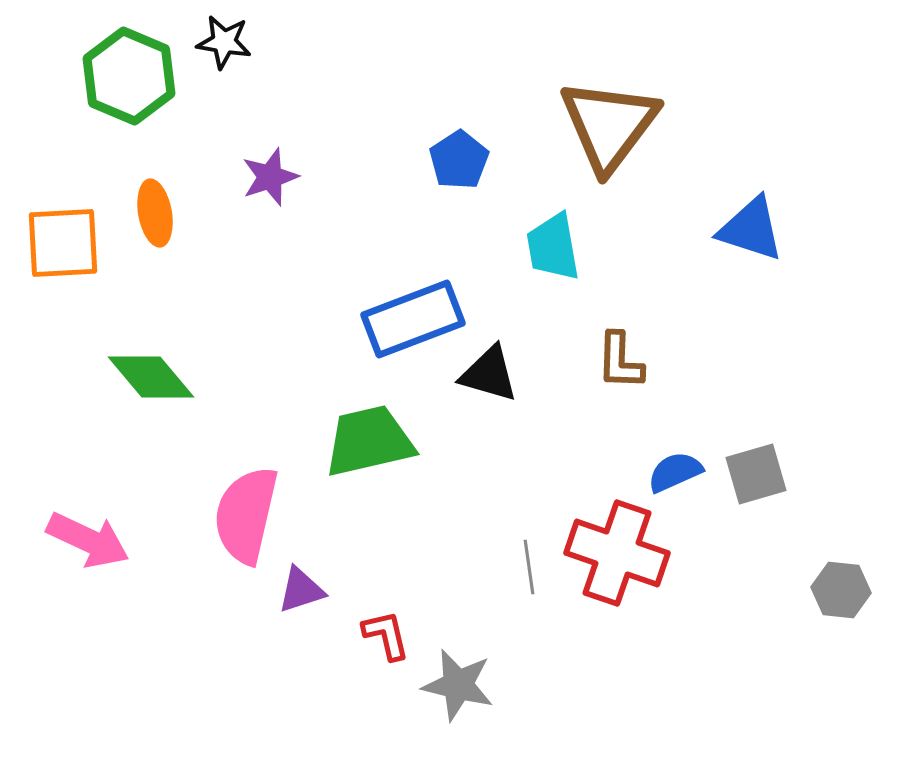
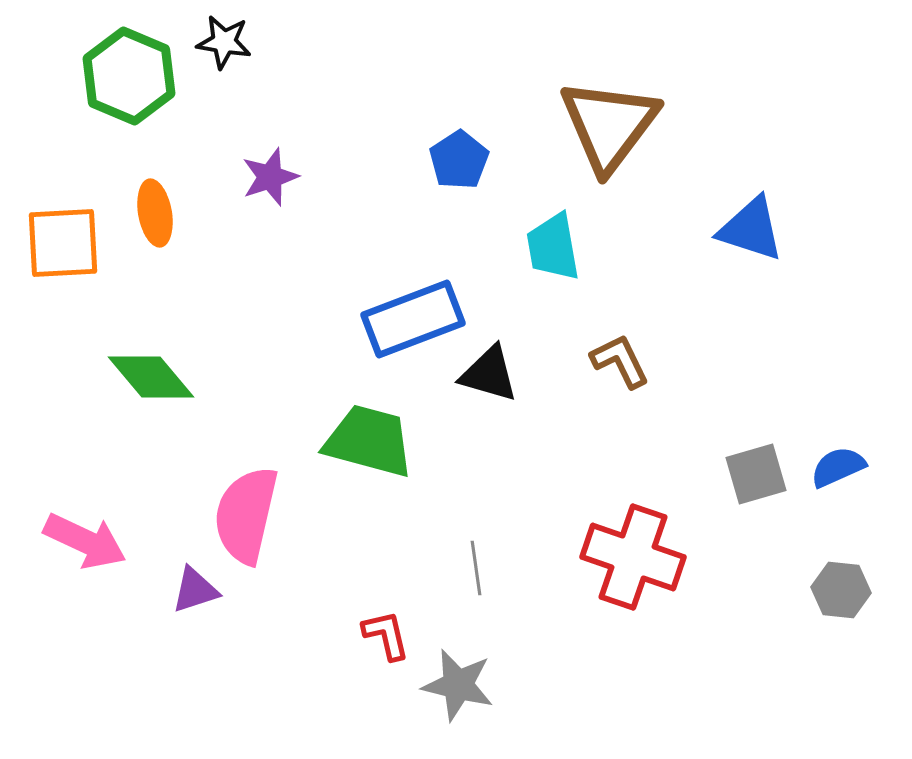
brown L-shape: rotated 152 degrees clockwise
green trapezoid: rotated 28 degrees clockwise
blue semicircle: moved 163 px right, 5 px up
pink arrow: moved 3 px left, 1 px down
red cross: moved 16 px right, 4 px down
gray line: moved 53 px left, 1 px down
purple triangle: moved 106 px left
